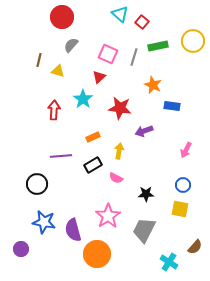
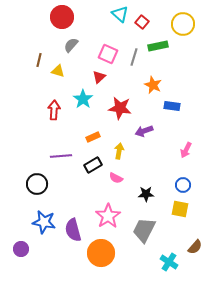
yellow circle: moved 10 px left, 17 px up
orange circle: moved 4 px right, 1 px up
